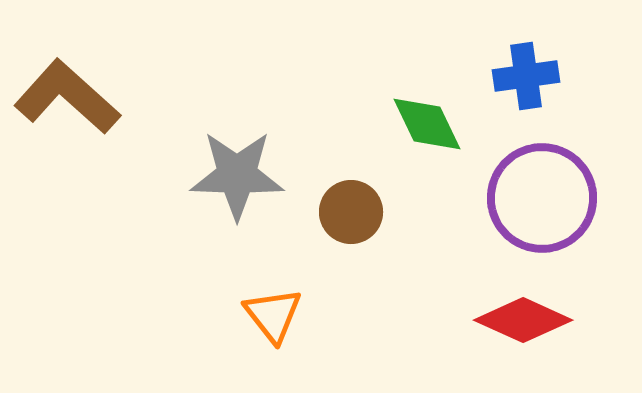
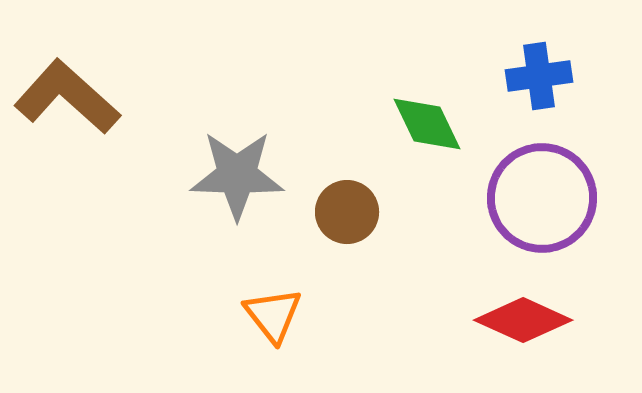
blue cross: moved 13 px right
brown circle: moved 4 px left
